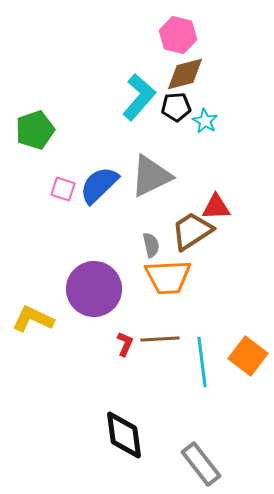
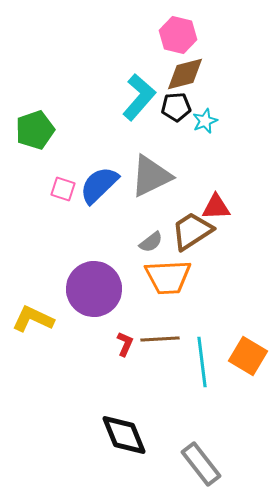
cyan star: rotated 20 degrees clockwise
gray semicircle: moved 3 px up; rotated 65 degrees clockwise
orange square: rotated 6 degrees counterclockwise
black diamond: rotated 15 degrees counterclockwise
